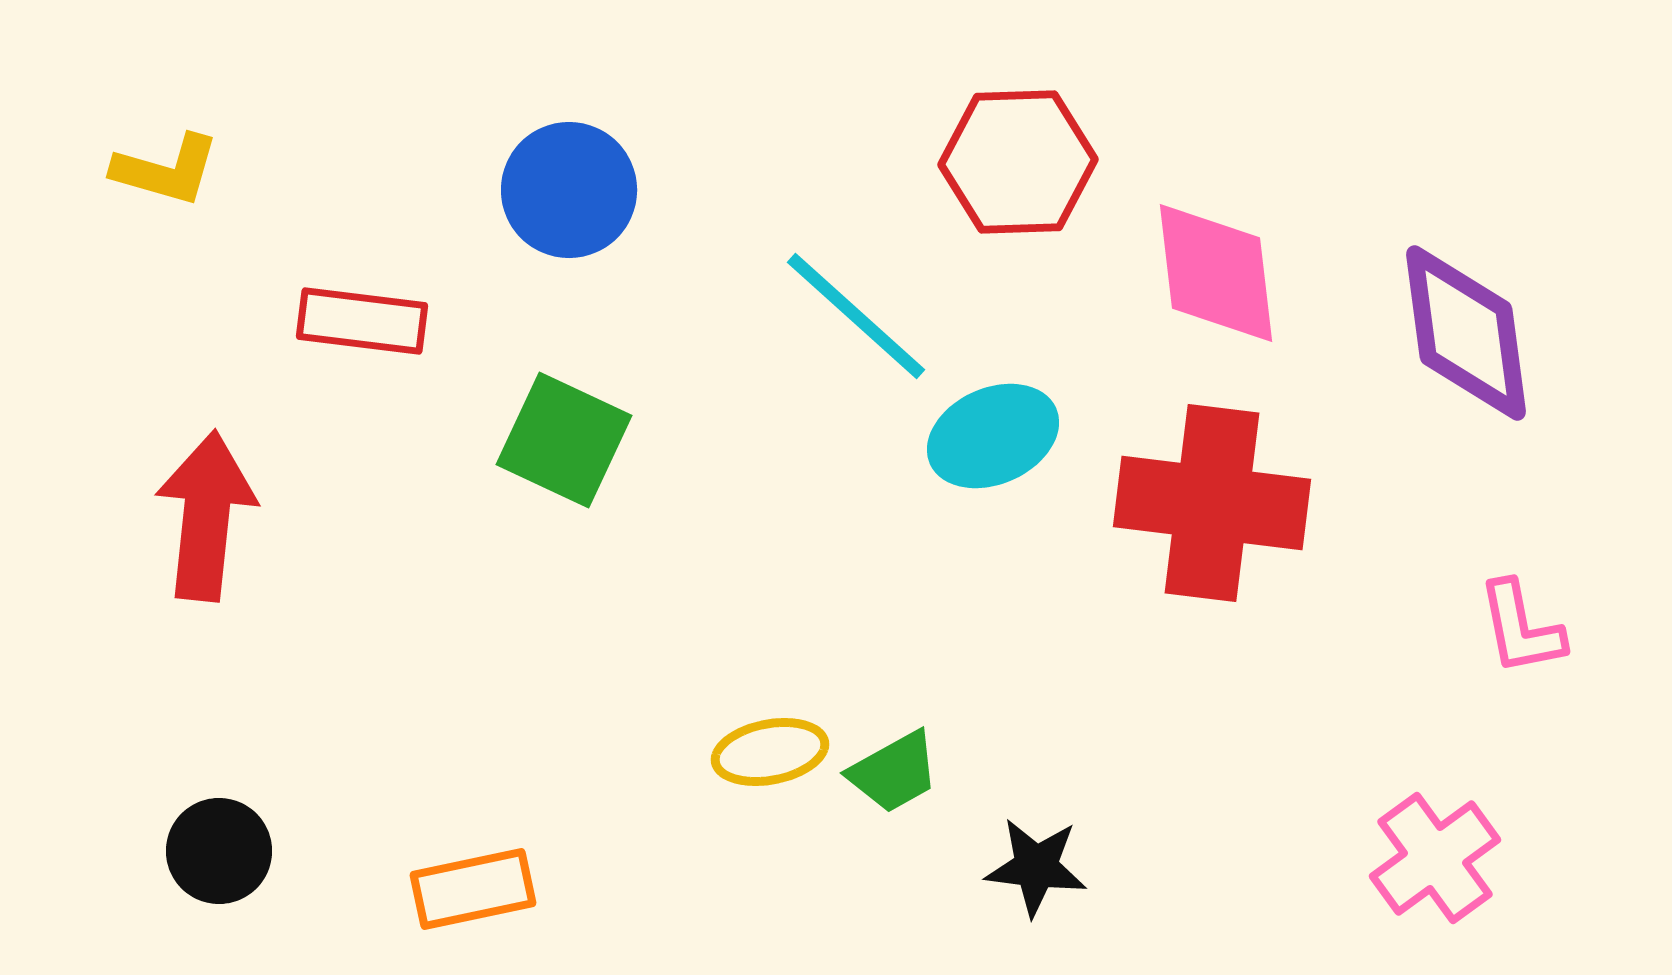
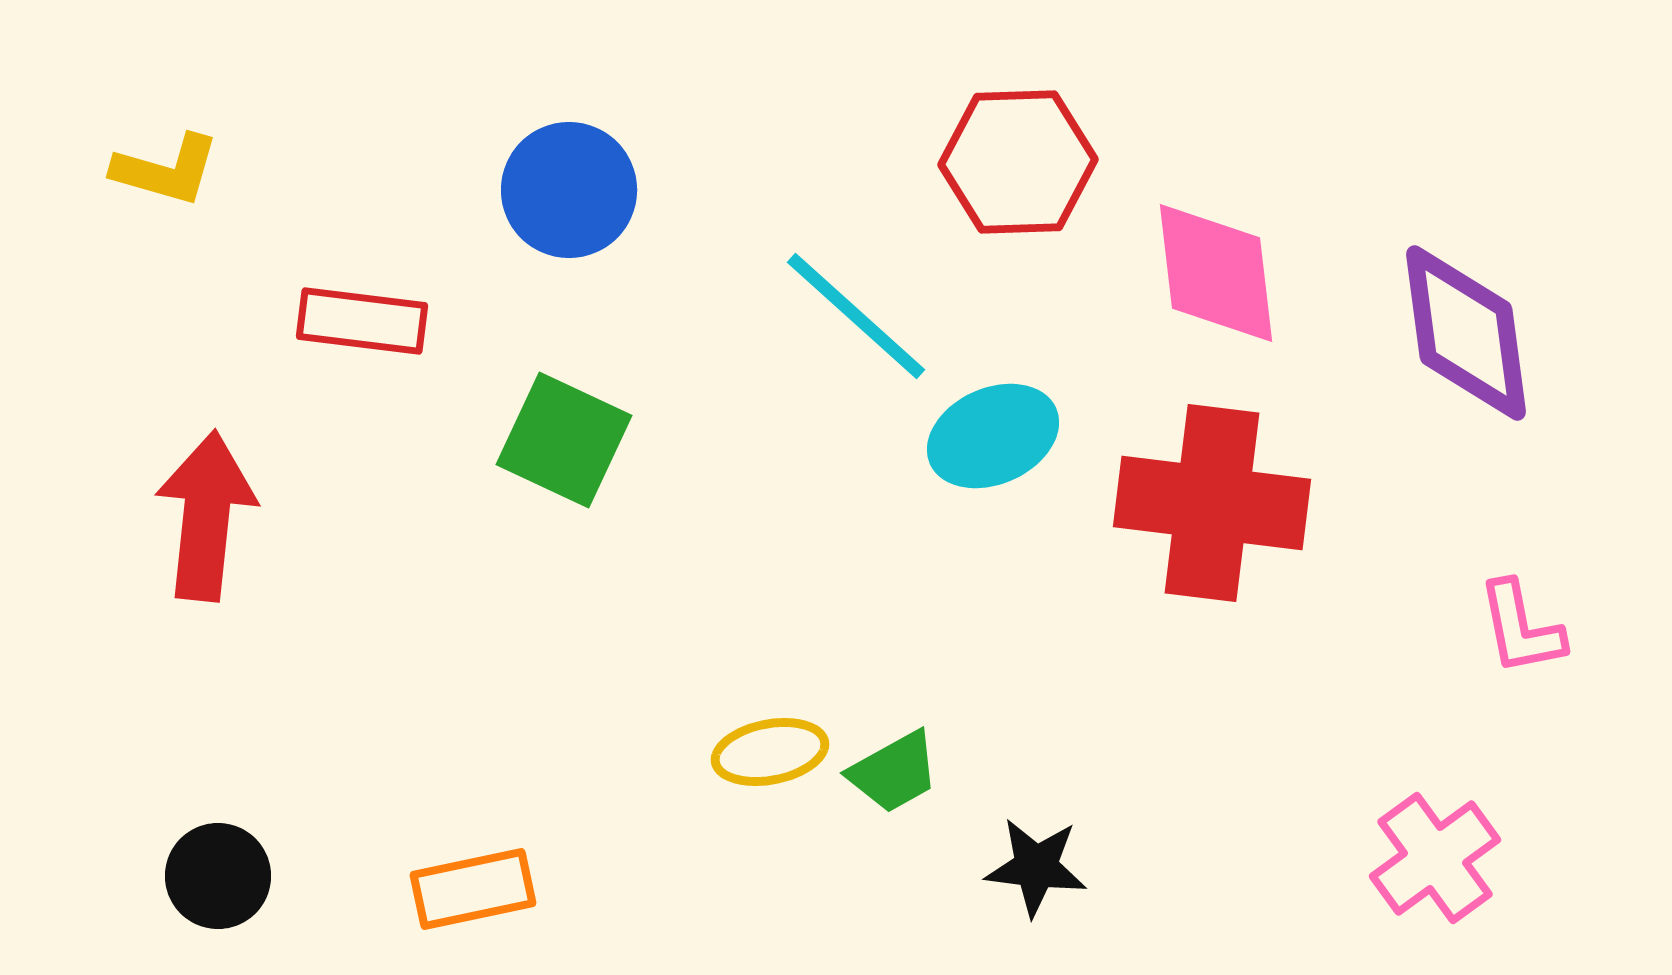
black circle: moved 1 px left, 25 px down
